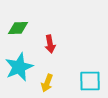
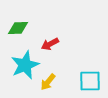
red arrow: rotated 72 degrees clockwise
cyan star: moved 6 px right, 2 px up
yellow arrow: moved 1 px right, 1 px up; rotated 18 degrees clockwise
